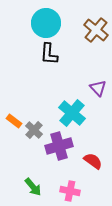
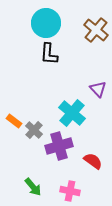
purple triangle: moved 1 px down
